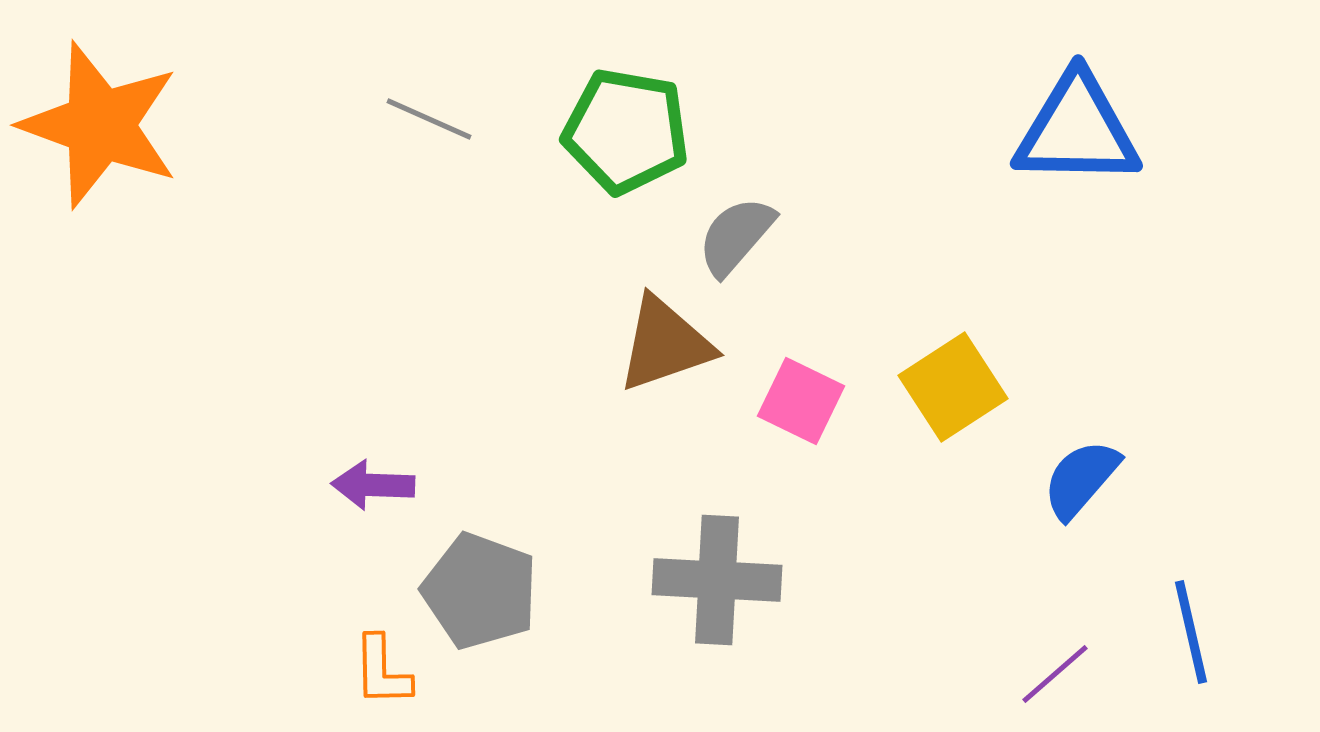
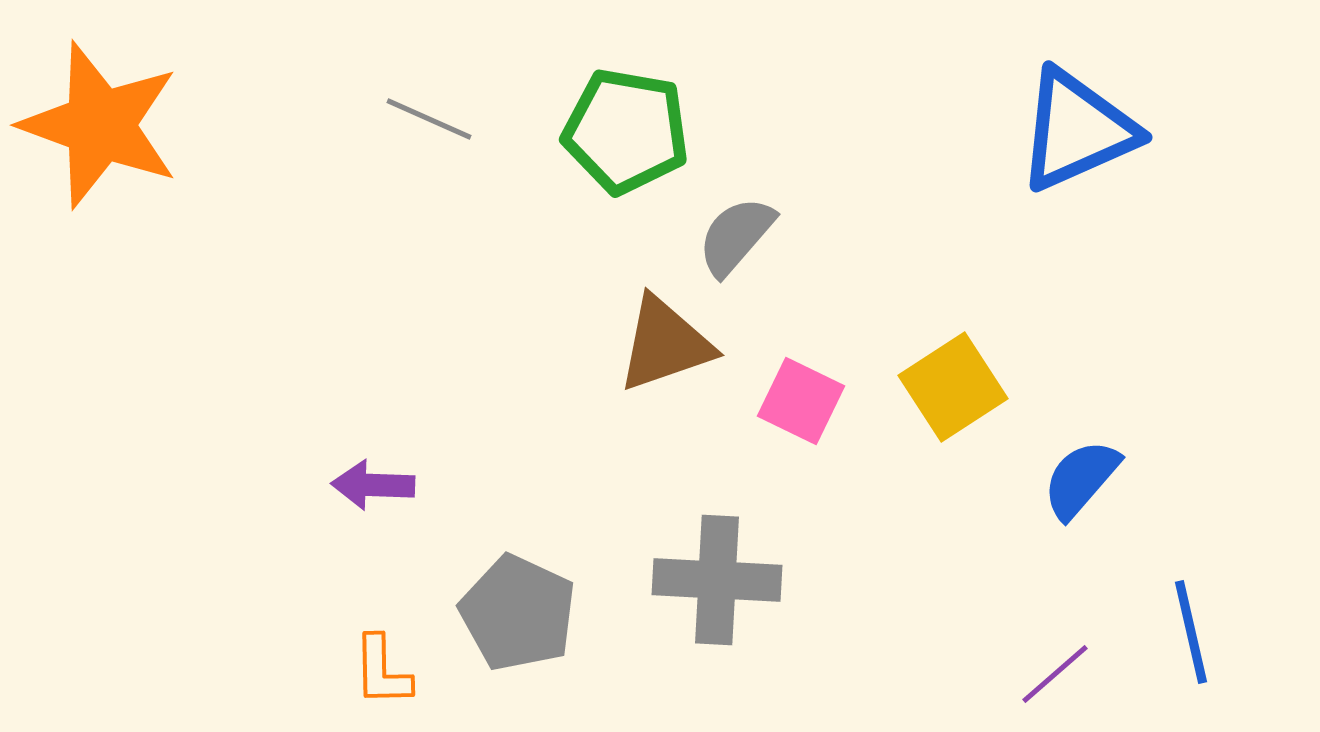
blue triangle: rotated 25 degrees counterclockwise
gray pentagon: moved 38 px right, 22 px down; rotated 5 degrees clockwise
